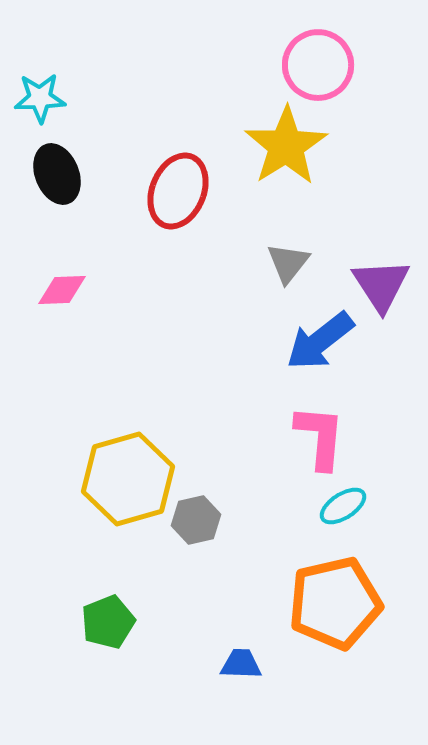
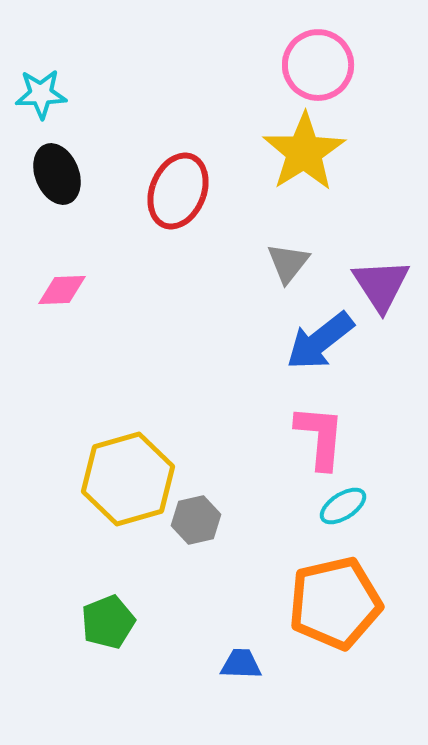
cyan star: moved 1 px right, 4 px up
yellow star: moved 18 px right, 6 px down
